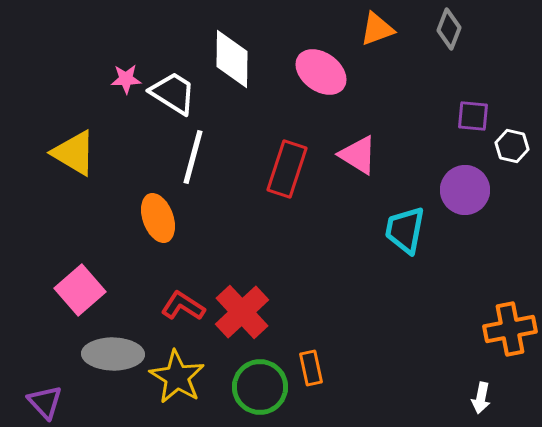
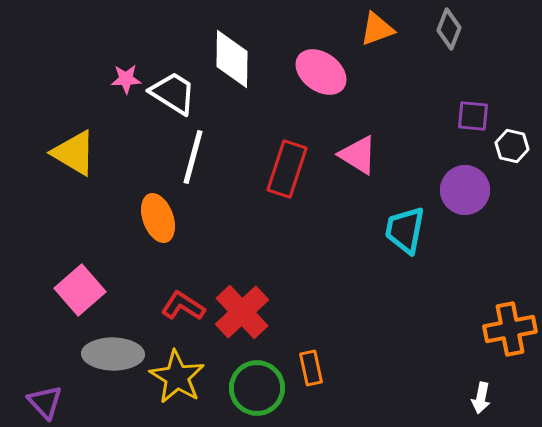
green circle: moved 3 px left, 1 px down
